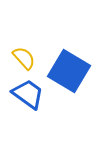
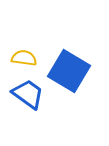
yellow semicircle: rotated 40 degrees counterclockwise
